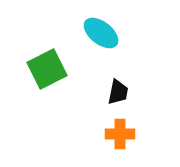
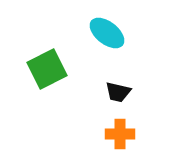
cyan ellipse: moved 6 px right
black trapezoid: rotated 92 degrees clockwise
